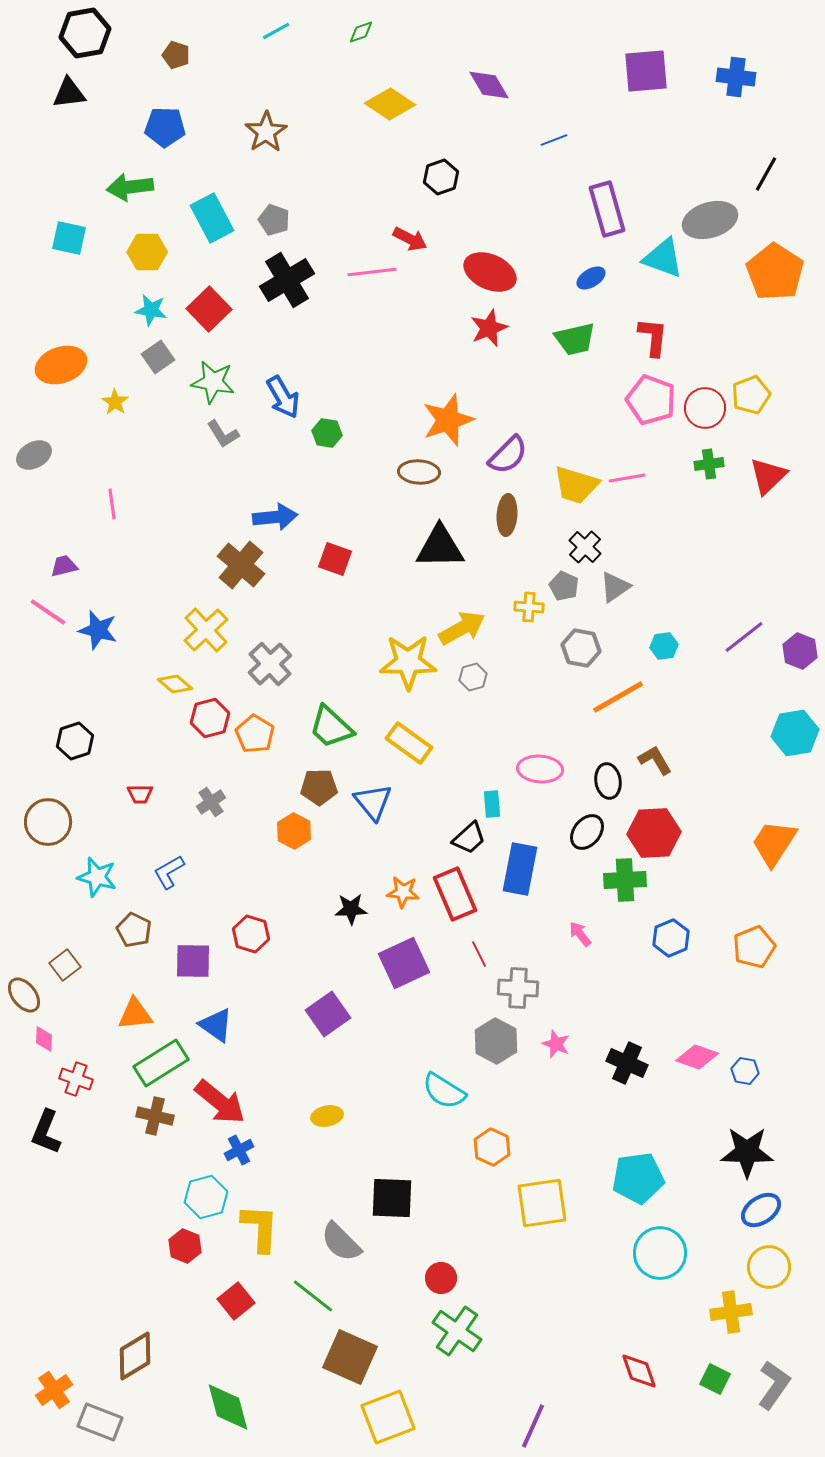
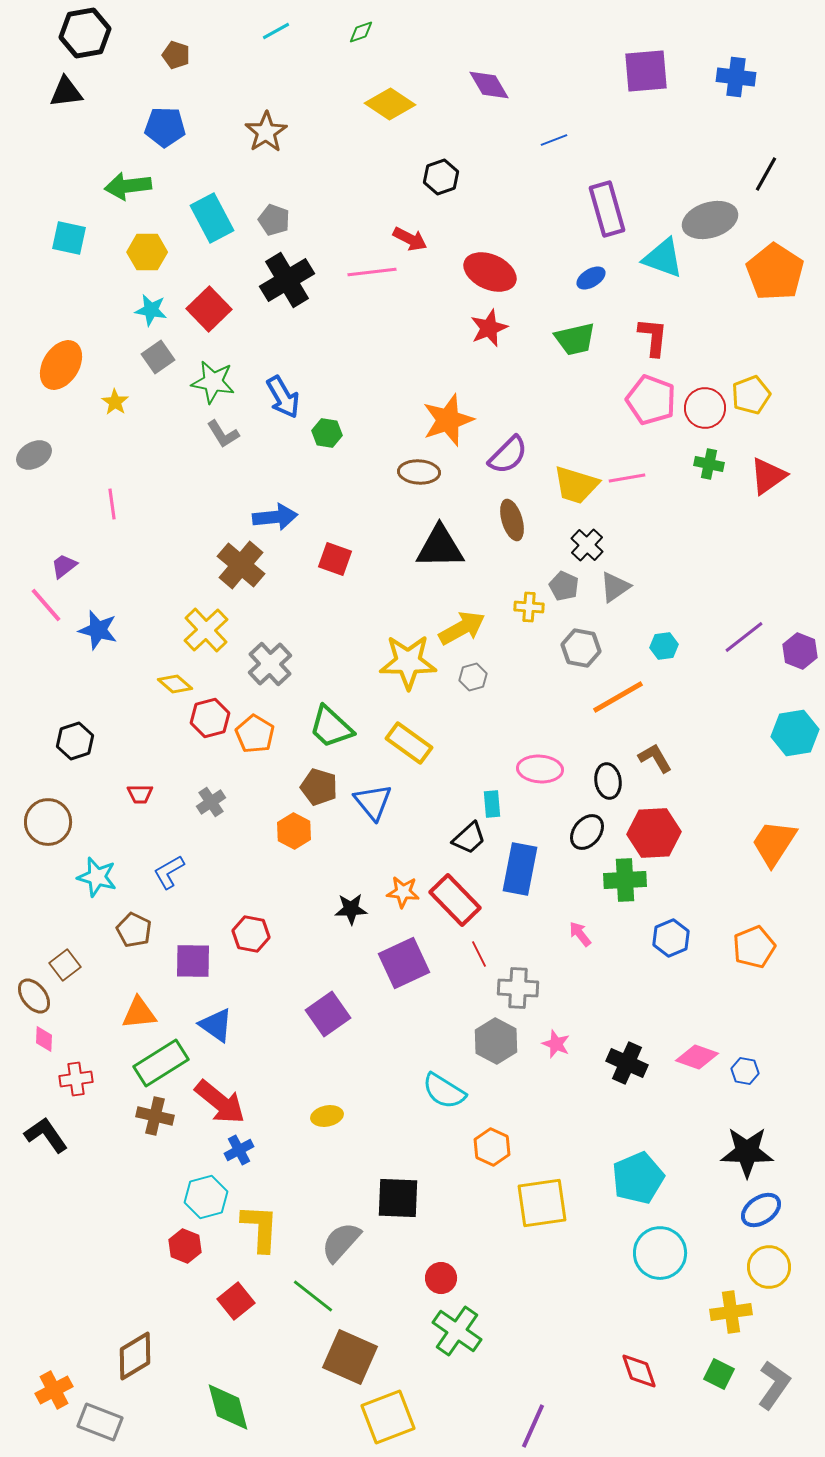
black triangle at (69, 93): moved 3 px left, 1 px up
green arrow at (130, 187): moved 2 px left, 1 px up
orange ellipse at (61, 365): rotated 39 degrees counterclockwise
green cross at (709, 464): rotated 20 degrees clockwise
red triangle at (768, 476): rotated 9 degrees clockwise
brown ellipse at (507, 515): moved 5 px right, 5 px down; rotated 21 degrees counterclockwise
black cross at (585, 547): moved 2 px right, 2 px up
purple trapezoid at (64, 566): rotated 24 degrees counterclockwise
pink line at (48, 612): moved 2 px left, 7 px up; rotated 15 degrees clockwise
brown L-shape at (655, 760): moved 2 px up
brown pentagon at (319, 787): rotated 18 degrees clockwise
red rectangle at (455, 894): moved 6 px down; rotated 21 degrees counterclockwise
red hexagon at (251, 934): rotated 6 degrees counterclockwise
brown ellipse at (24, 995): moved 10 px right, 1 px down
orange triangle at (135, 1014): moved 4 px right, 1 px up
red cross at (76, 1079): rotated 28 degrees counterclockwise
black L-shape at (46, 1132): moved 3 px down; rotated 123 degrees clockwise
cyan pentagon at (638, 1178): rotated 15 degrees counterclockwise
black square at (392, 1198): moved 6 px right
gray semicircle at (341, 1242): rotated 87 degrees clockwise
green square at (715, 1379): moved 4 px right, 5 px up
orange cross at (54, 1390): rotated 6 degrees clockwise
